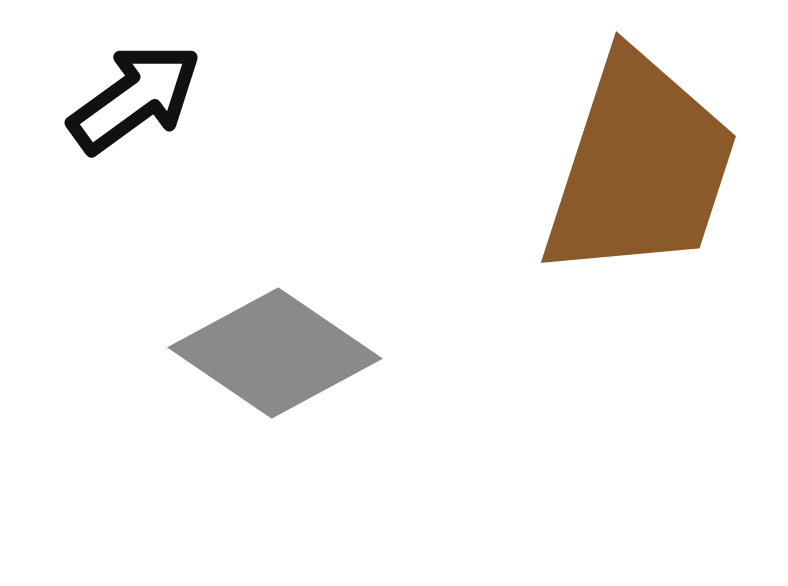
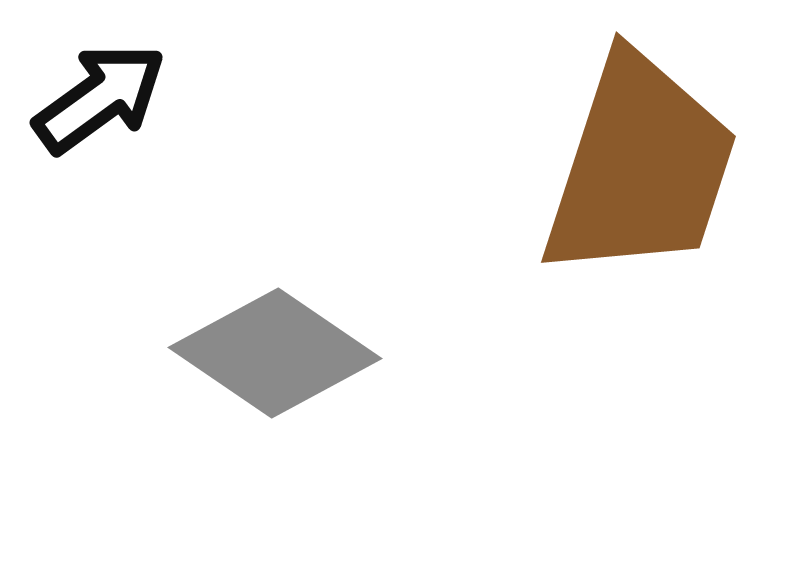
black arrow: moved 35 px left
